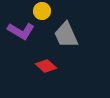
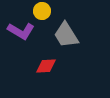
gray trapezoid: rotated 8 degrees counterclockwise
red diamond: rotated 45 degrees counterclockwise
